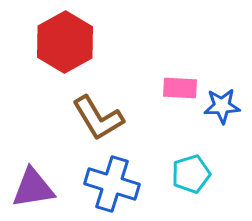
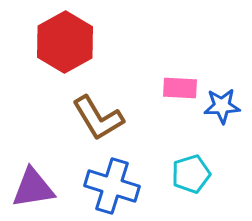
blue cross: moved 2 px down
